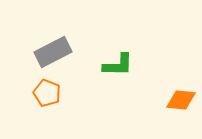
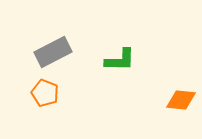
green L-shape: moved 2 px right, 5 px up
orange pentagon: moved 2 px left
